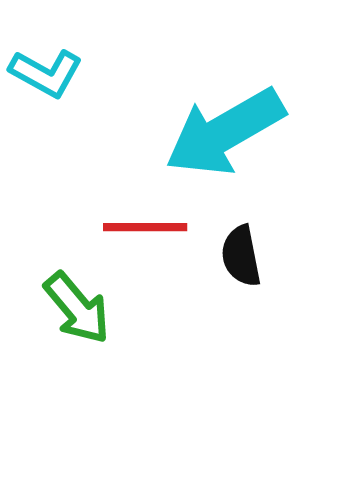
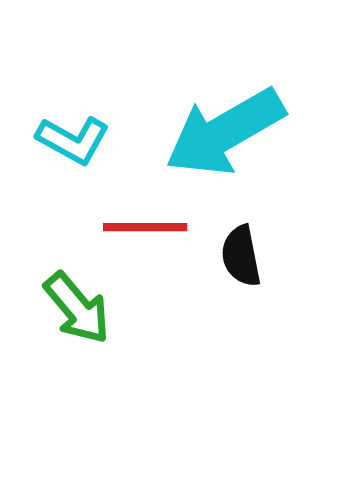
cyan L-shape: moved 27 px right, 67 px down
